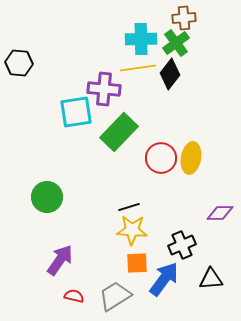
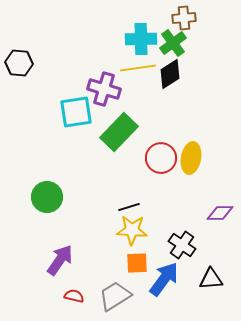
green cross: moved 3 px left
black diamond: rotated 20 degrees clockwise
purple cross: rotated 12 degrees clockwise
black cross: rotated 32 degrees counterclockwise
